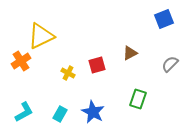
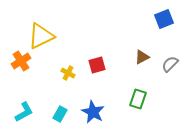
brown triangle: moved 12 px right, 4 px down
